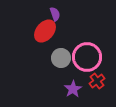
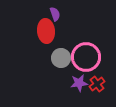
red ellipse: moved 1 px right; rotated 45 degrees counterclockwise
pink circle: moved 1 px left
red cross: moved 3 px down
purple star: moved 6 px right, 6 px up; rotated 24 degrees clockwise
